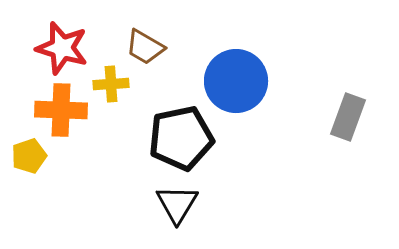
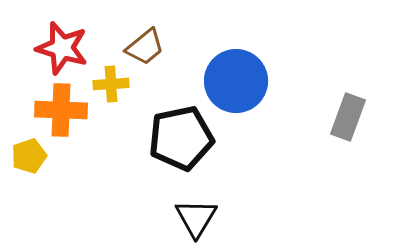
brown trapezoid: rotated 69 degrees counterclockwise
black triangle: moved 19 px right, 14 px down
